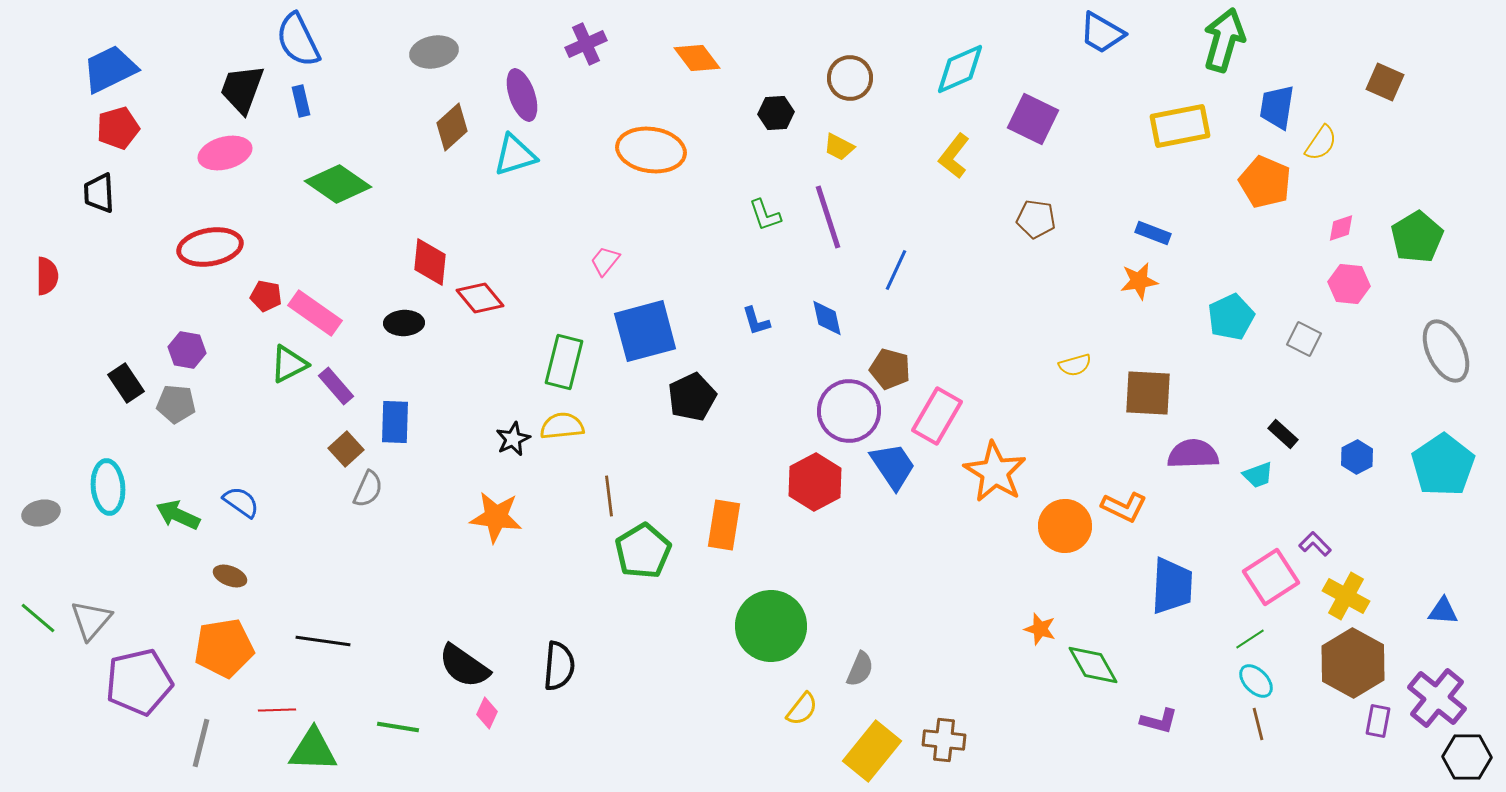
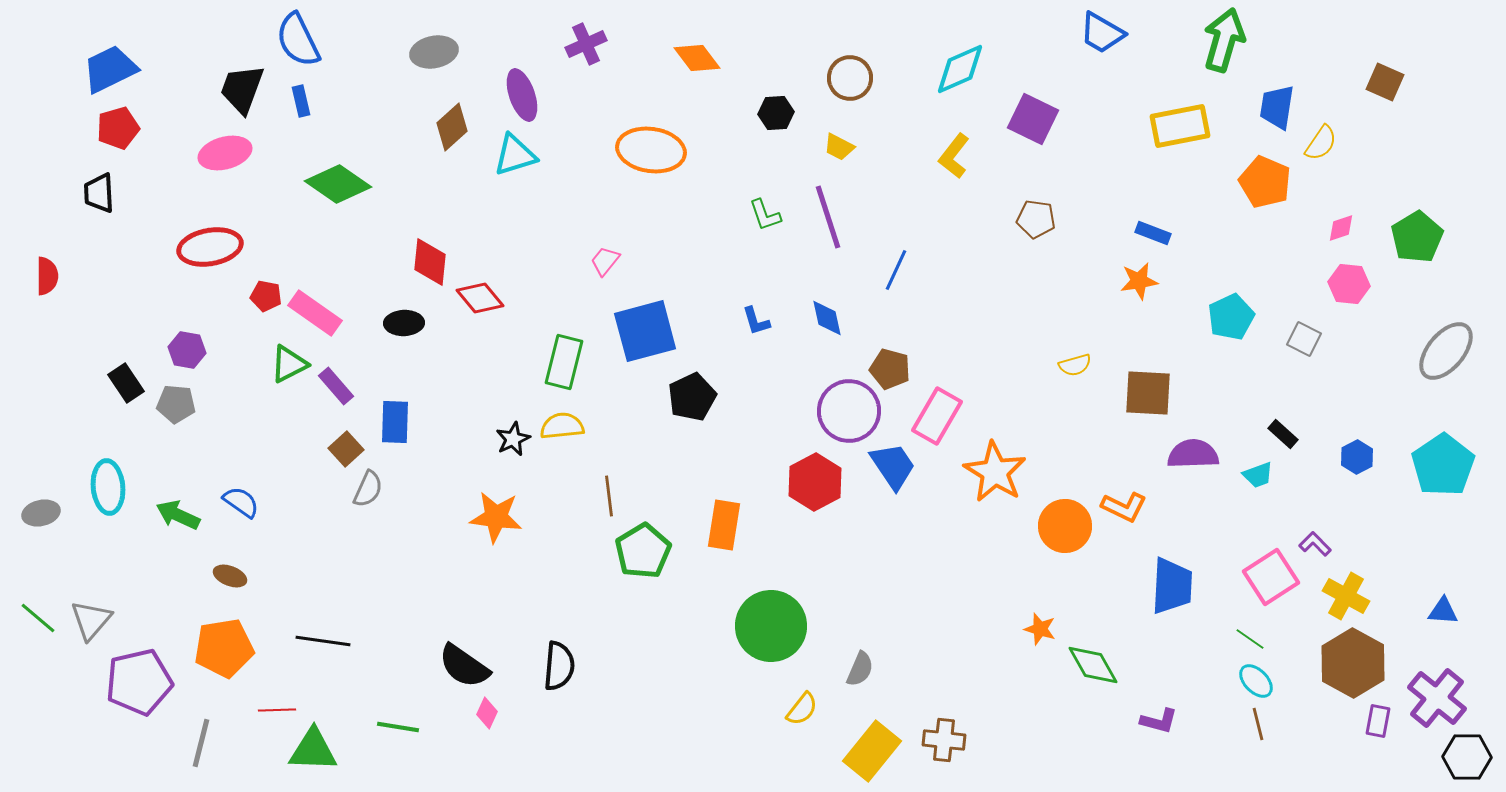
gray ellipse at (1446, 351): rotated 66 degrees clockwise
green line at (1250, 639): rotated 68 degrees clockwise
